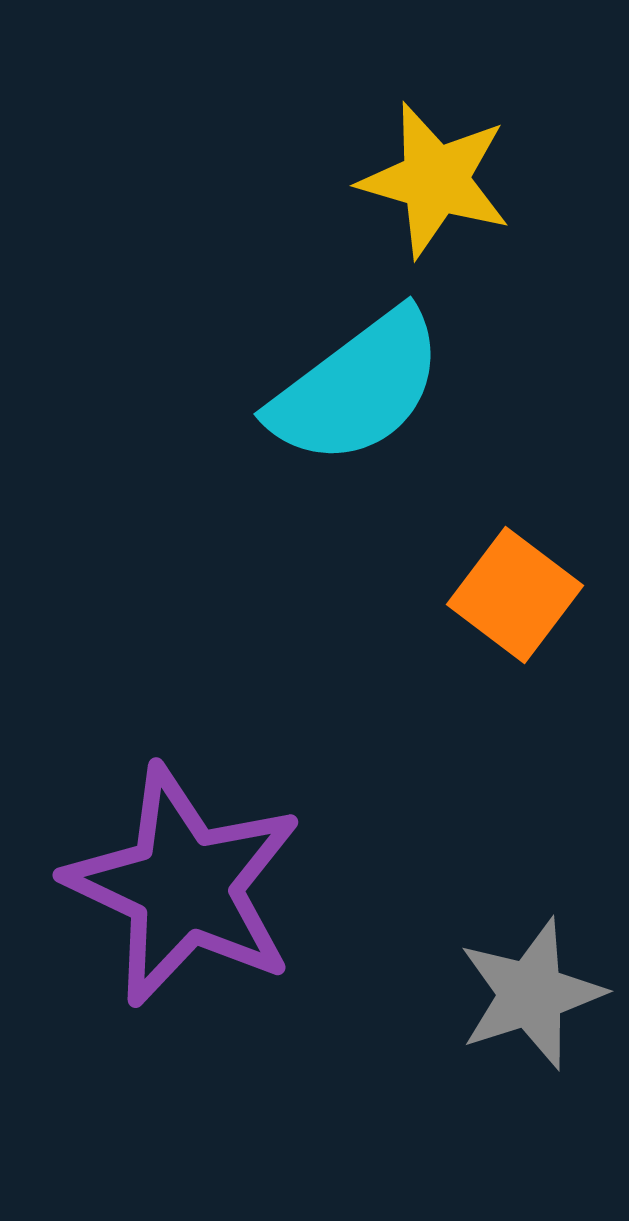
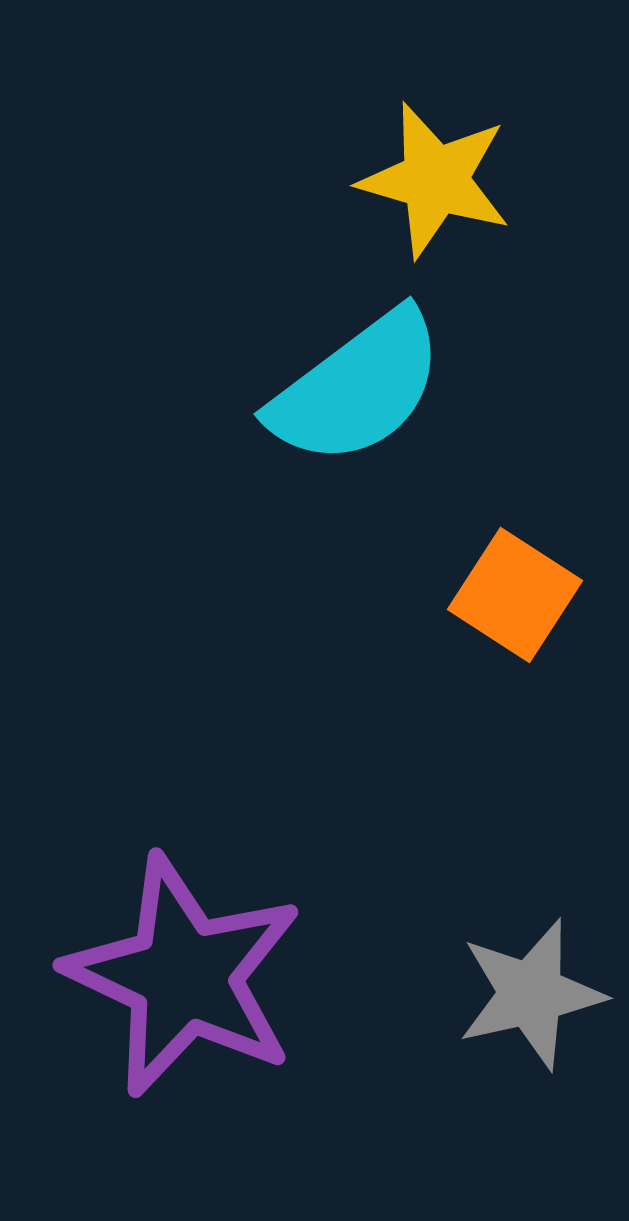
orange square: rotated 4 degrees counterclockwise
purple star: moved 90 px down
gray star: rotated 5 degrees clockwise
